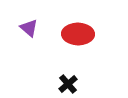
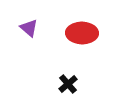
red ellipse: moved 4 px right, 1 px up
